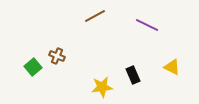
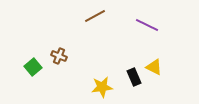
brown cross: moved 2 px right
yellow triangle: moved 18 px left
black rectangle: moved 1 px right, 2 px down
